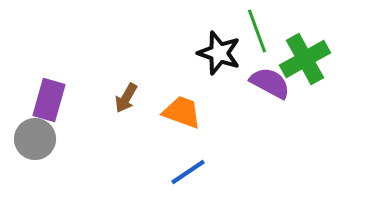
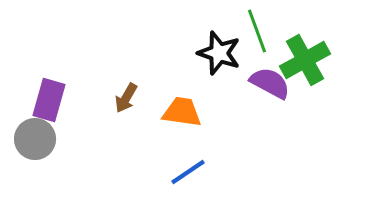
green cross: moved 1 px down
orange trapezoid: rotated 12 degrees counterclockwise
